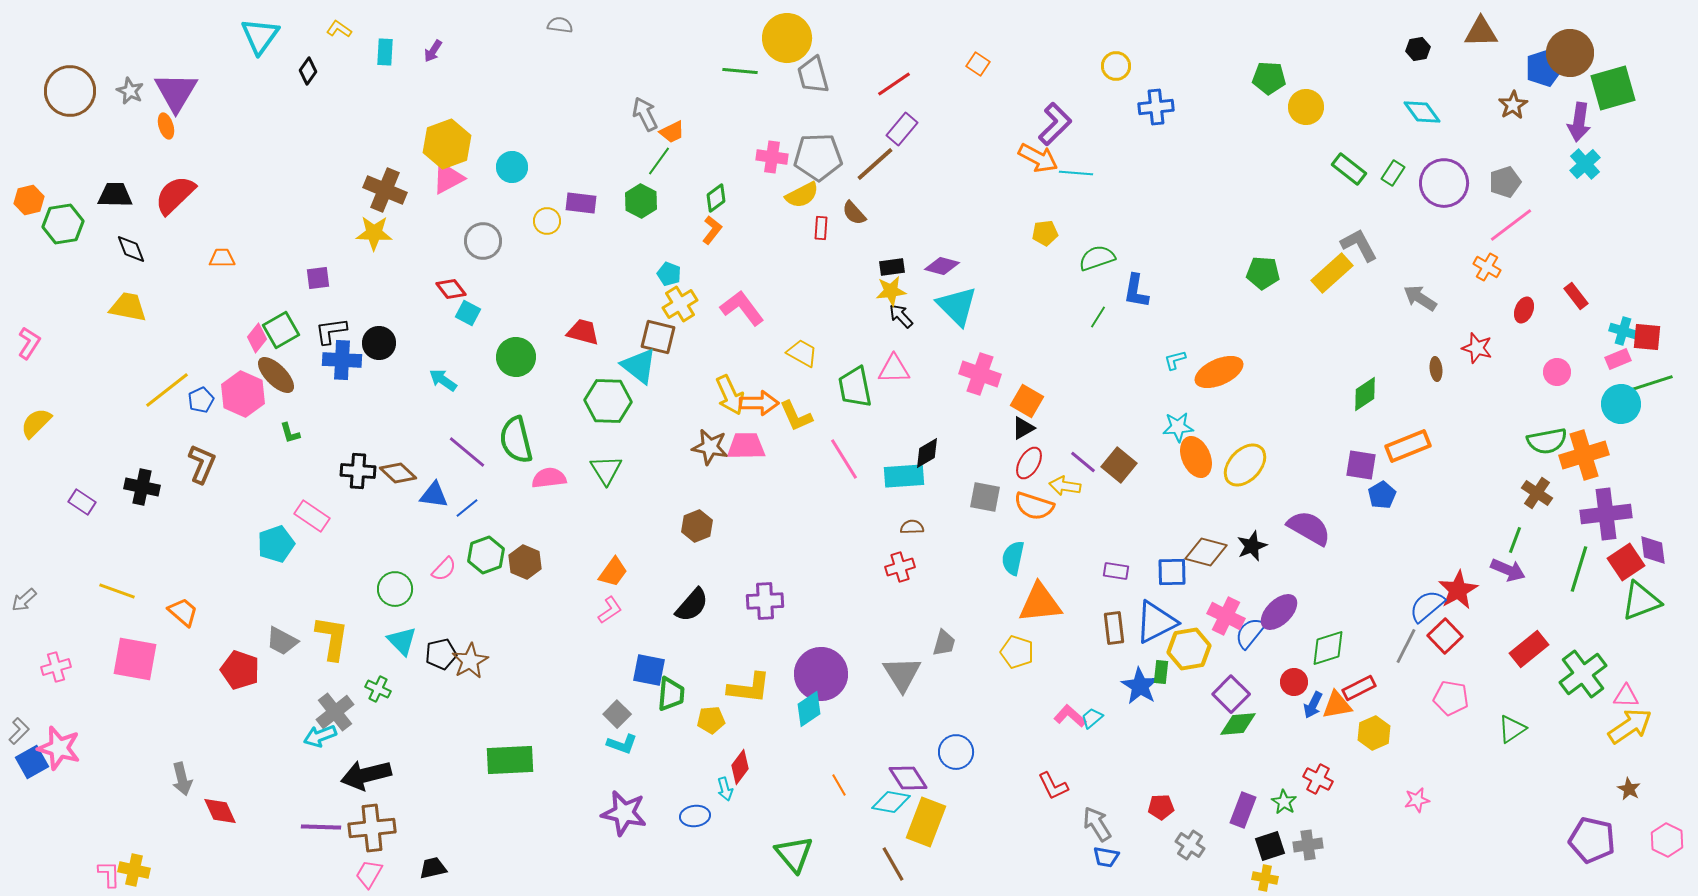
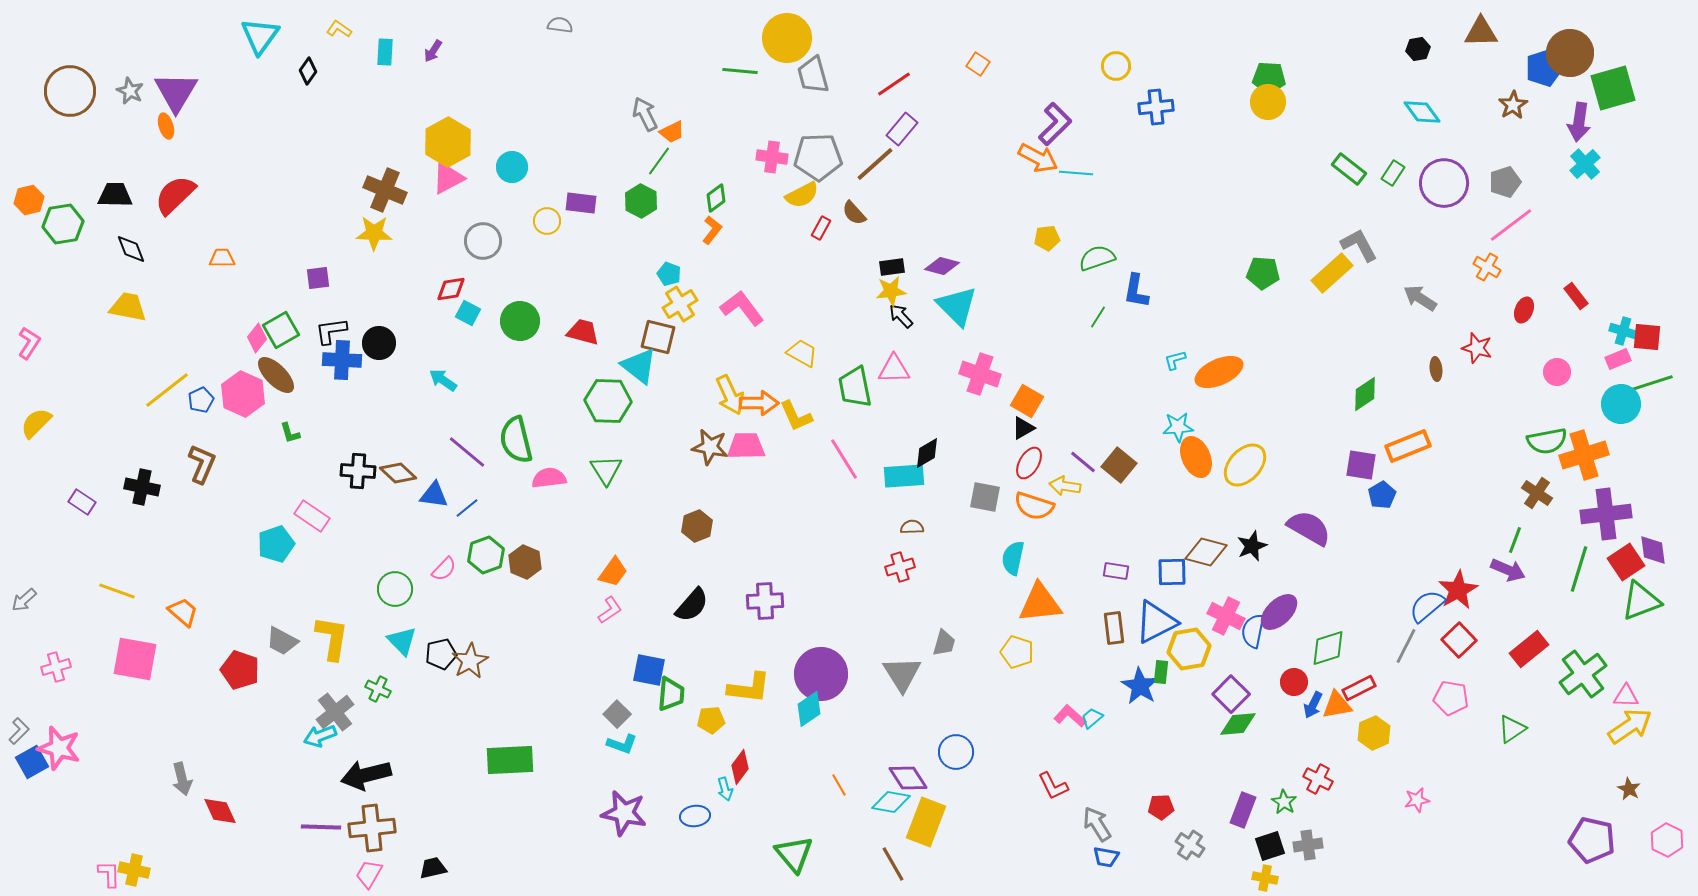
yellow circle at (1306, 107): moved 38 px left, 5 px up
yellow hexagon at (447, 144): moved 1 px right, 2 px up; rotated 9 degrees counterclockwise
red rectangle at (821, 228): rotated 25 degrees clockwise
yellow pentagon at (1045, 233): moved 2 px right, 5 px down
red diamond at (451, 289): rotated 60 degrees counterclockwise
green circle at (516, 357): moved 4 px right, 36 px up
blue semicircle at (1250, 633): moved 3 px right, 2 px up; rotated 28 degrees counterclockwise
red square at (1445, 636): moved 14 px right, 4 px down
